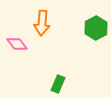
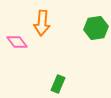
green hexagon: rotated 20 degrees clockwise
pink diamond: moved 2 px up
